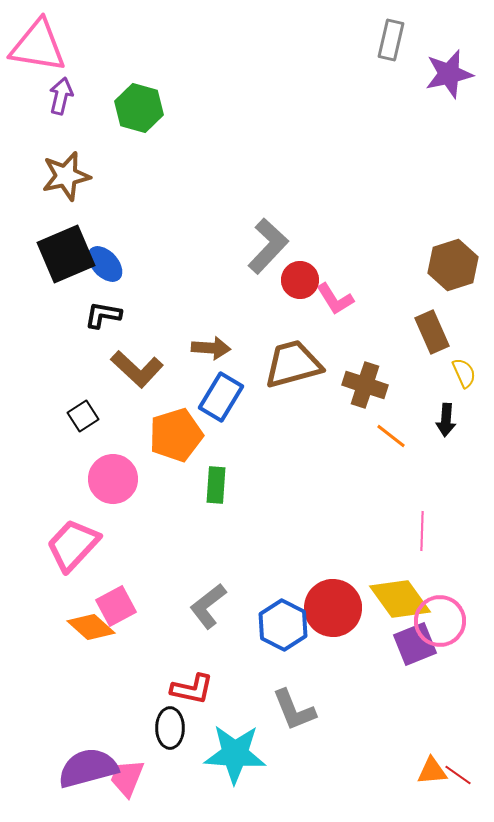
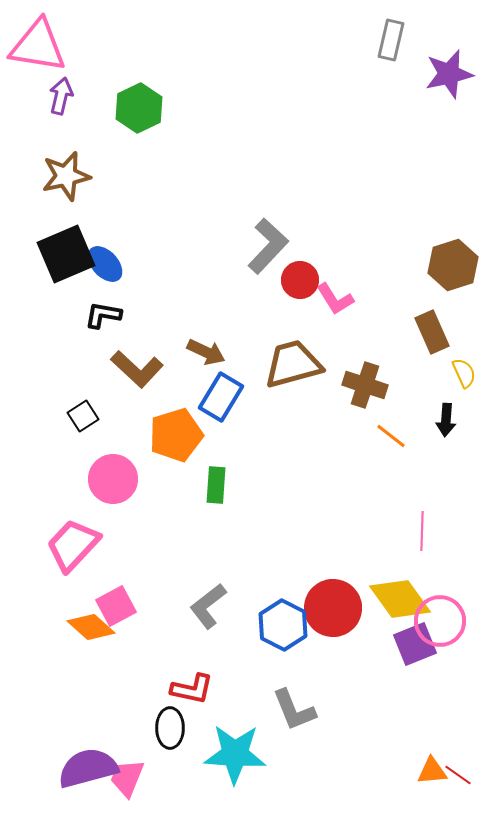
green hexagon at (139, 108): rotated 18 degrees clockwise
brown arrow at (211, 348): moved 5 px left, 4 px down; rotated 21 degrees clockwise
